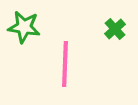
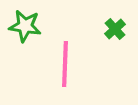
green star: moved 1 px right, 1 px up
